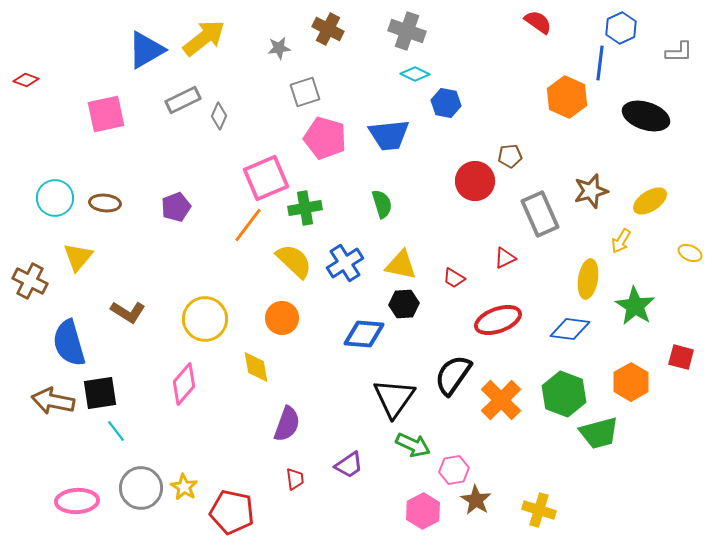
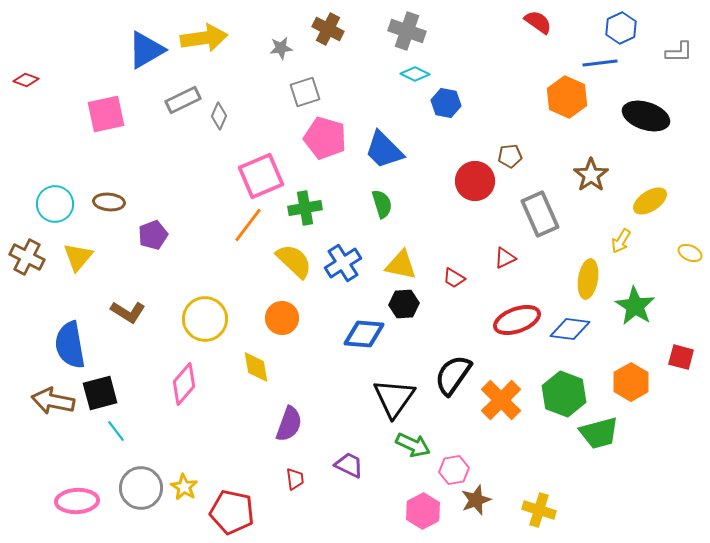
yellow arrow at (204, 38): rotated 30 degrees clockwise
gray star at (279, 48): moved 2 px right
blue line at (600, 63): rotated 76 degrees clockwise
blue trapezoid at (389, 135): moved 5 px left, 15 px down; rotated 51 degrees clockwise
pink square at (266, 178): moved 5 px left, 2 px up
brown star at (591, 191): moved 16 px up; rotated 20 degrees counterclockwise
cyan circle at (55, 198): moved 6 px down
brown ellipse at (105, 203): moved 4 px right, 1 px up
purple pentagon at (176, 207): moved 23 px left, 28 px down
blue cross at (345, 263): moved 2 px left
brown cross at (30, 281): moved 3 px left, 24 px up
red ellipse at (498, 320): moved 19 px right
blue semicircle at (69, 343): moved 1 px right, 2 px down; rotated 6 degrees clockwise
black square at (100, 393): rotated 6 degrees counterclockwise
purple semicircle at (287, 424): moved 2 px right
purple trapezoid at (349, 465): rotated 120 degrees counterclockwise
brown star at (476, 500): rotated 20 degrees clockwise
